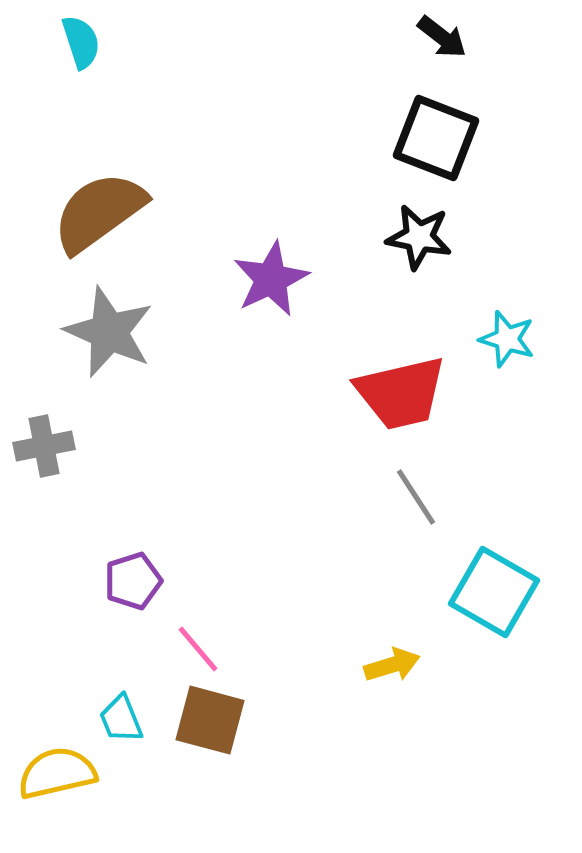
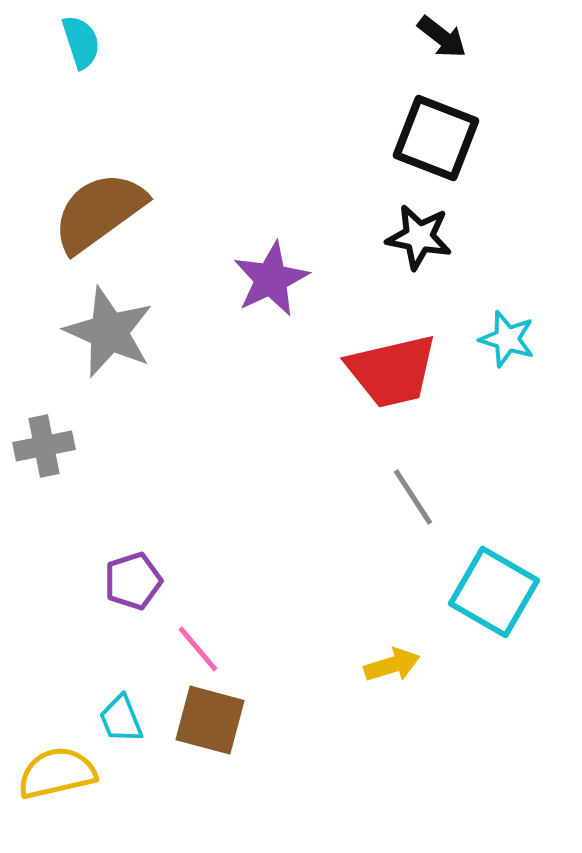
red trapezoid: moved 9 px left, 22 px up
gray line: moved 3 px left
